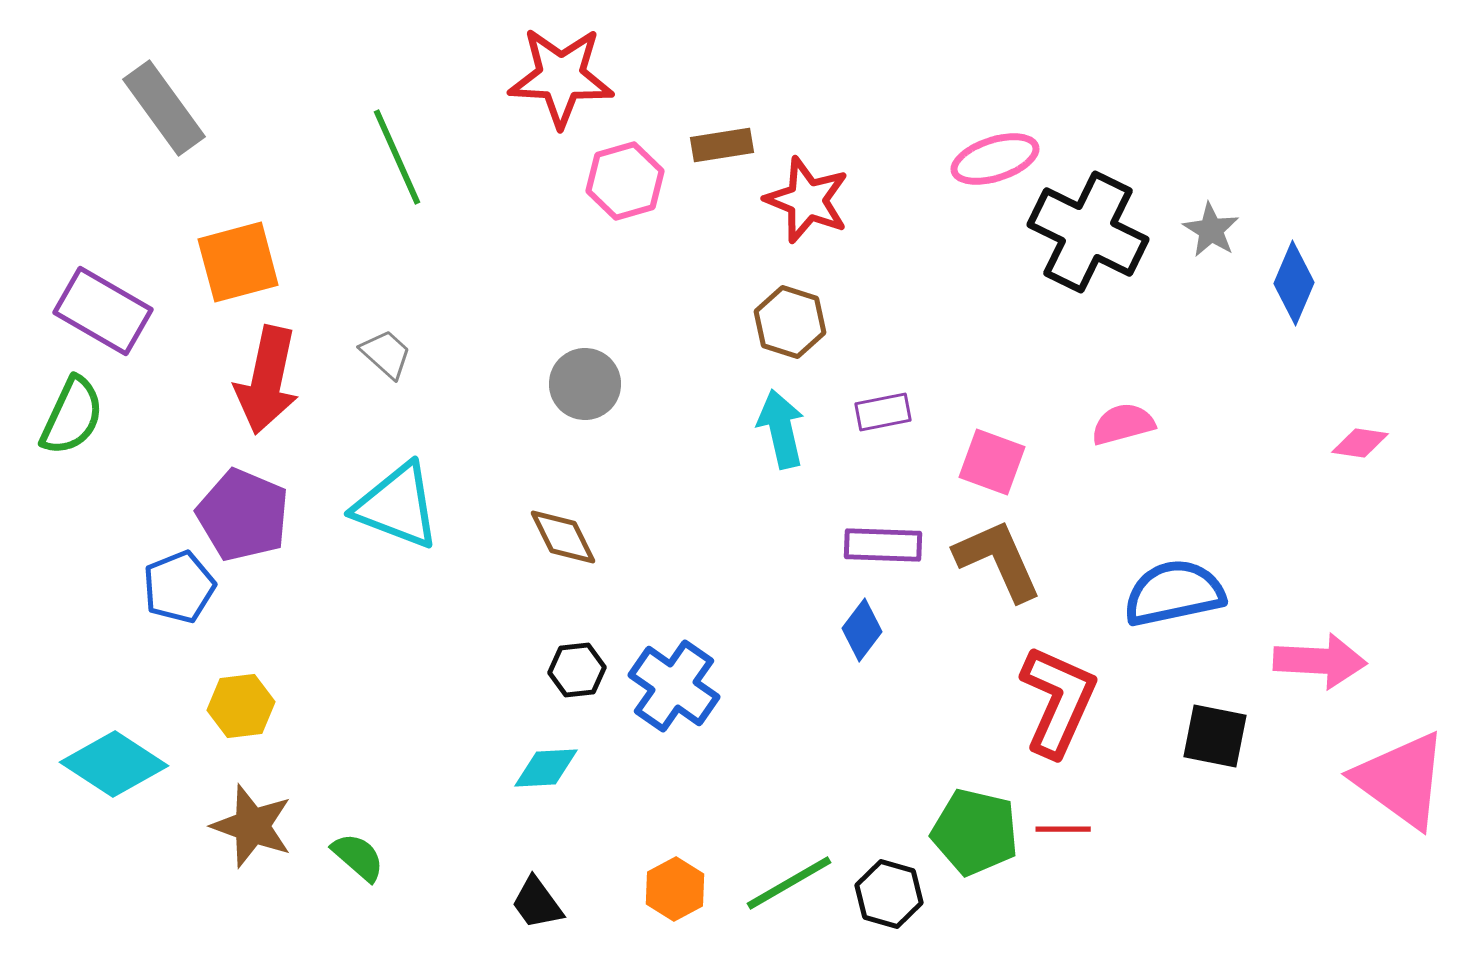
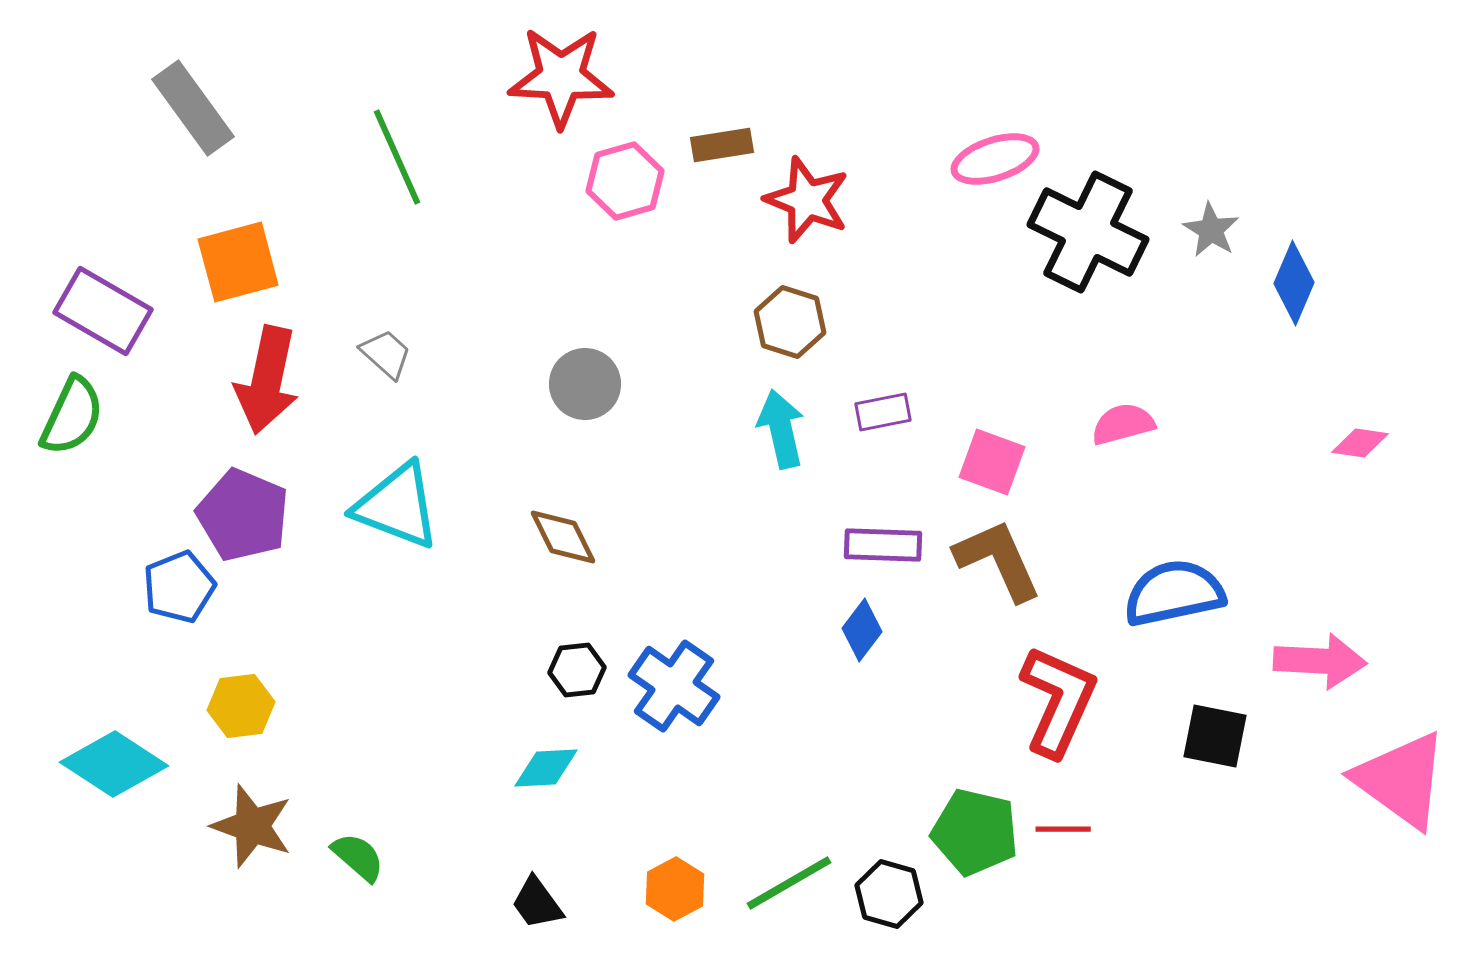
gray rectangle at (164, 108): moved 29 px right
